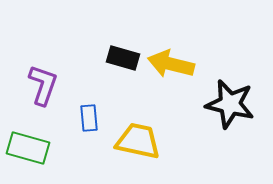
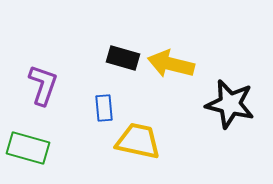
blue rectangle: moved 15 px right, 10 px up
